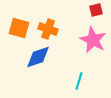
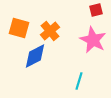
orange cross: moved 2 px right, 2 px down; rotated 30 degrees clockwise
blue diamond: moved 3 px left, 1 px up; rotated 8 degrees counterclockwise
